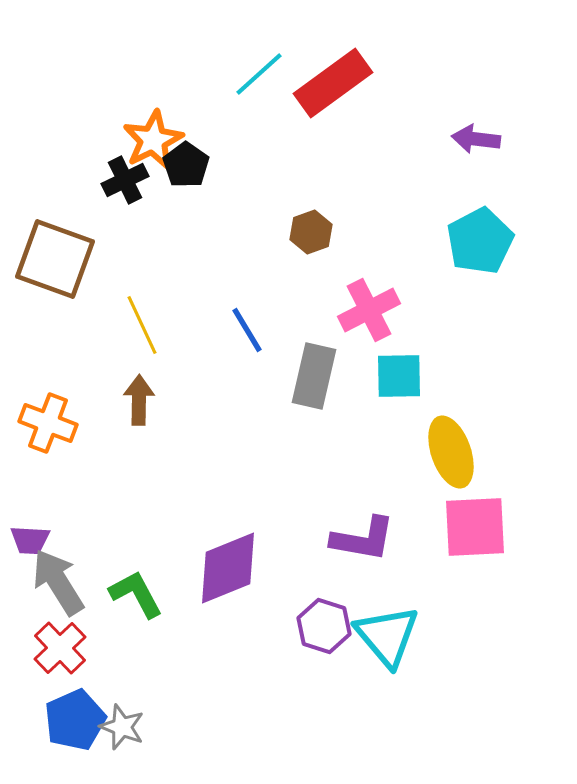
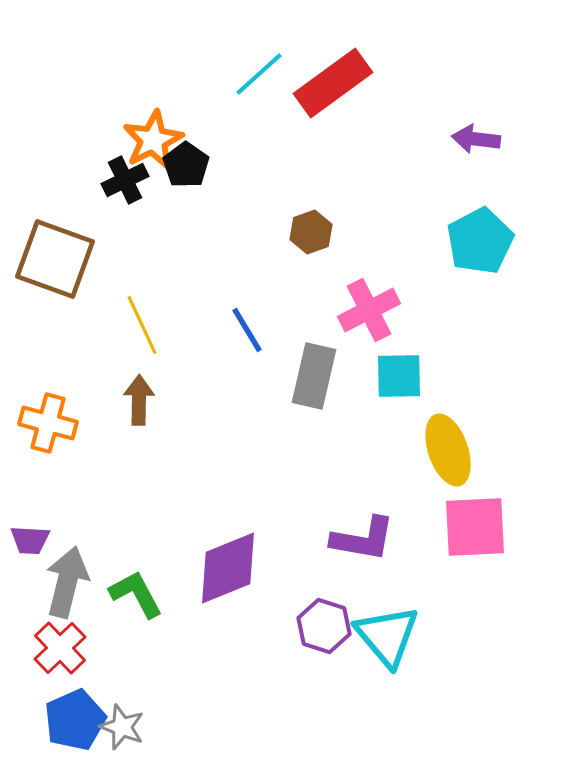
orange cross: rotated 6 degrees counterclockwise
yellow ellipse: moved 3 px left, 2 px up
gray arrow: moved 9 px right; rotated 46 degrees clockwise
